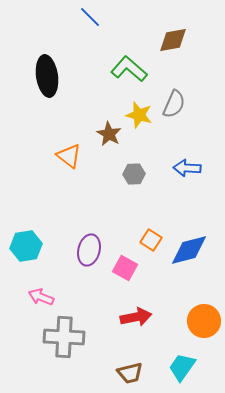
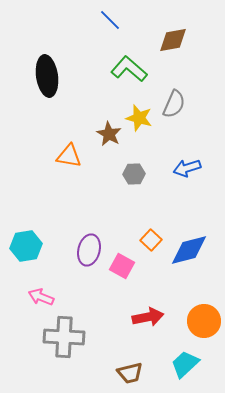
blue line: moved 20 px right, 3 px down
yellow star: moved 3 px down
orange triangle: rotated 28 degrees counterclockwise
blue arrow: rotated 20 degrees counterclockwise
orange square: rotated 10 degrees clockwise
pink square: moved 3 px left, 2 px up
red arrow: moved 12 px right
cyan trapezoid: moved 3 px right, 3 px up; rotated 12 degrees clockwise
